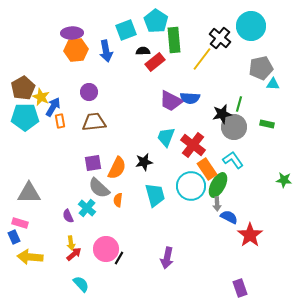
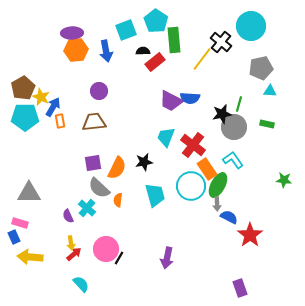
black cross at (220, 38): moved 1 px right, 4 px down
cyan triangle at (273, 84): moved 3 px left, 7 px down
purple circle at (89, 92): moved 10 px right, 1 px up
